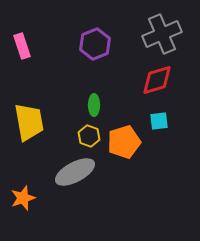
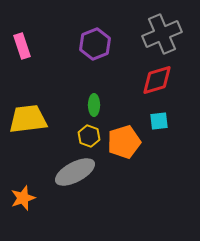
yellow trapezoid: moved 1 px left, 3 px up; rotated 87 degrees counterclockwise
